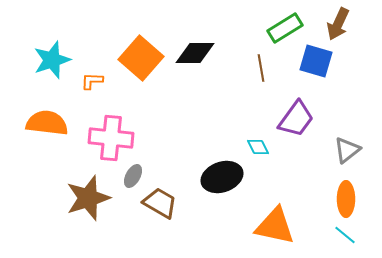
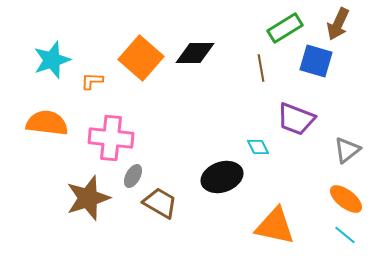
purple trapezoid: rotated 75 degrees clockwise
orange ellipse: rotated 52 degrees counterclockwise
